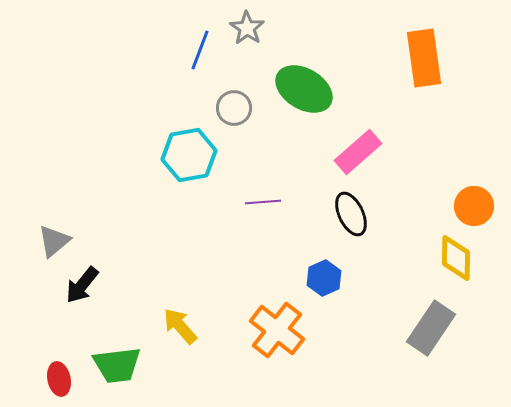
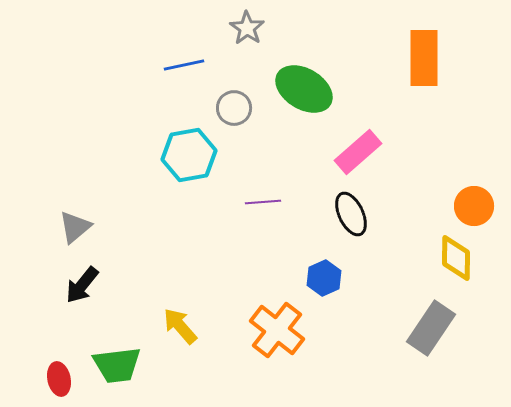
blue line: moved 16 px left, 15 px down; rotated 57 degrees clockwise
orange rectangle: rotated 8 degrees clockwise
gray triangle: moved 21 px right, 14 px up
